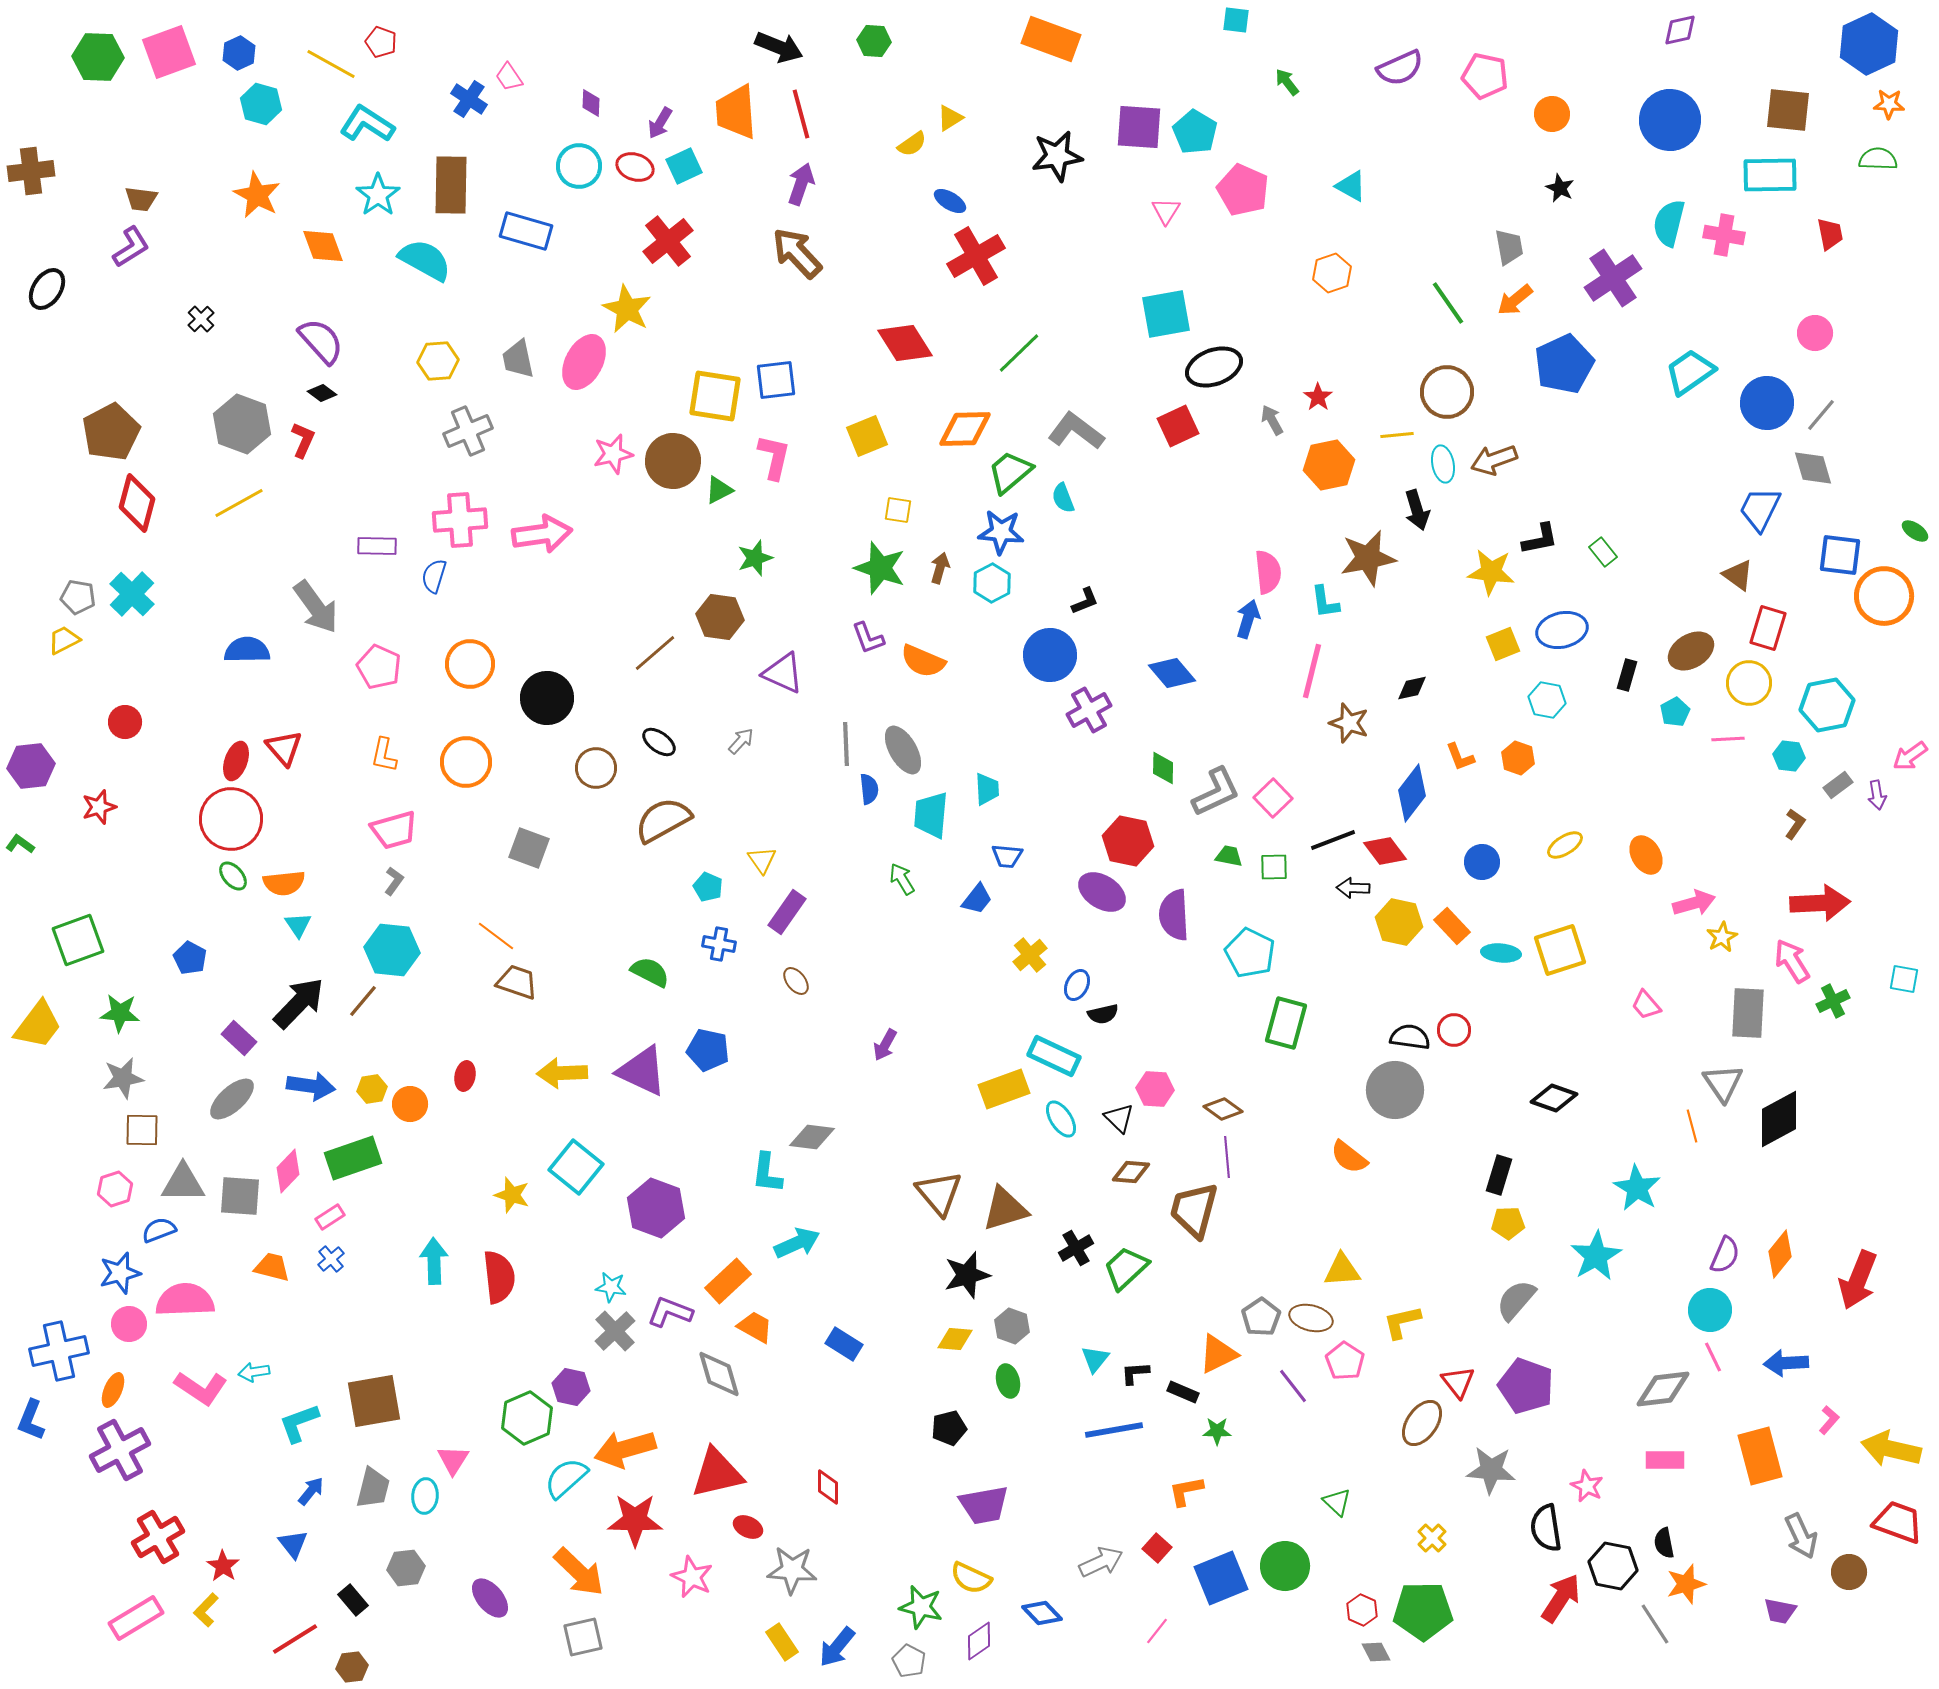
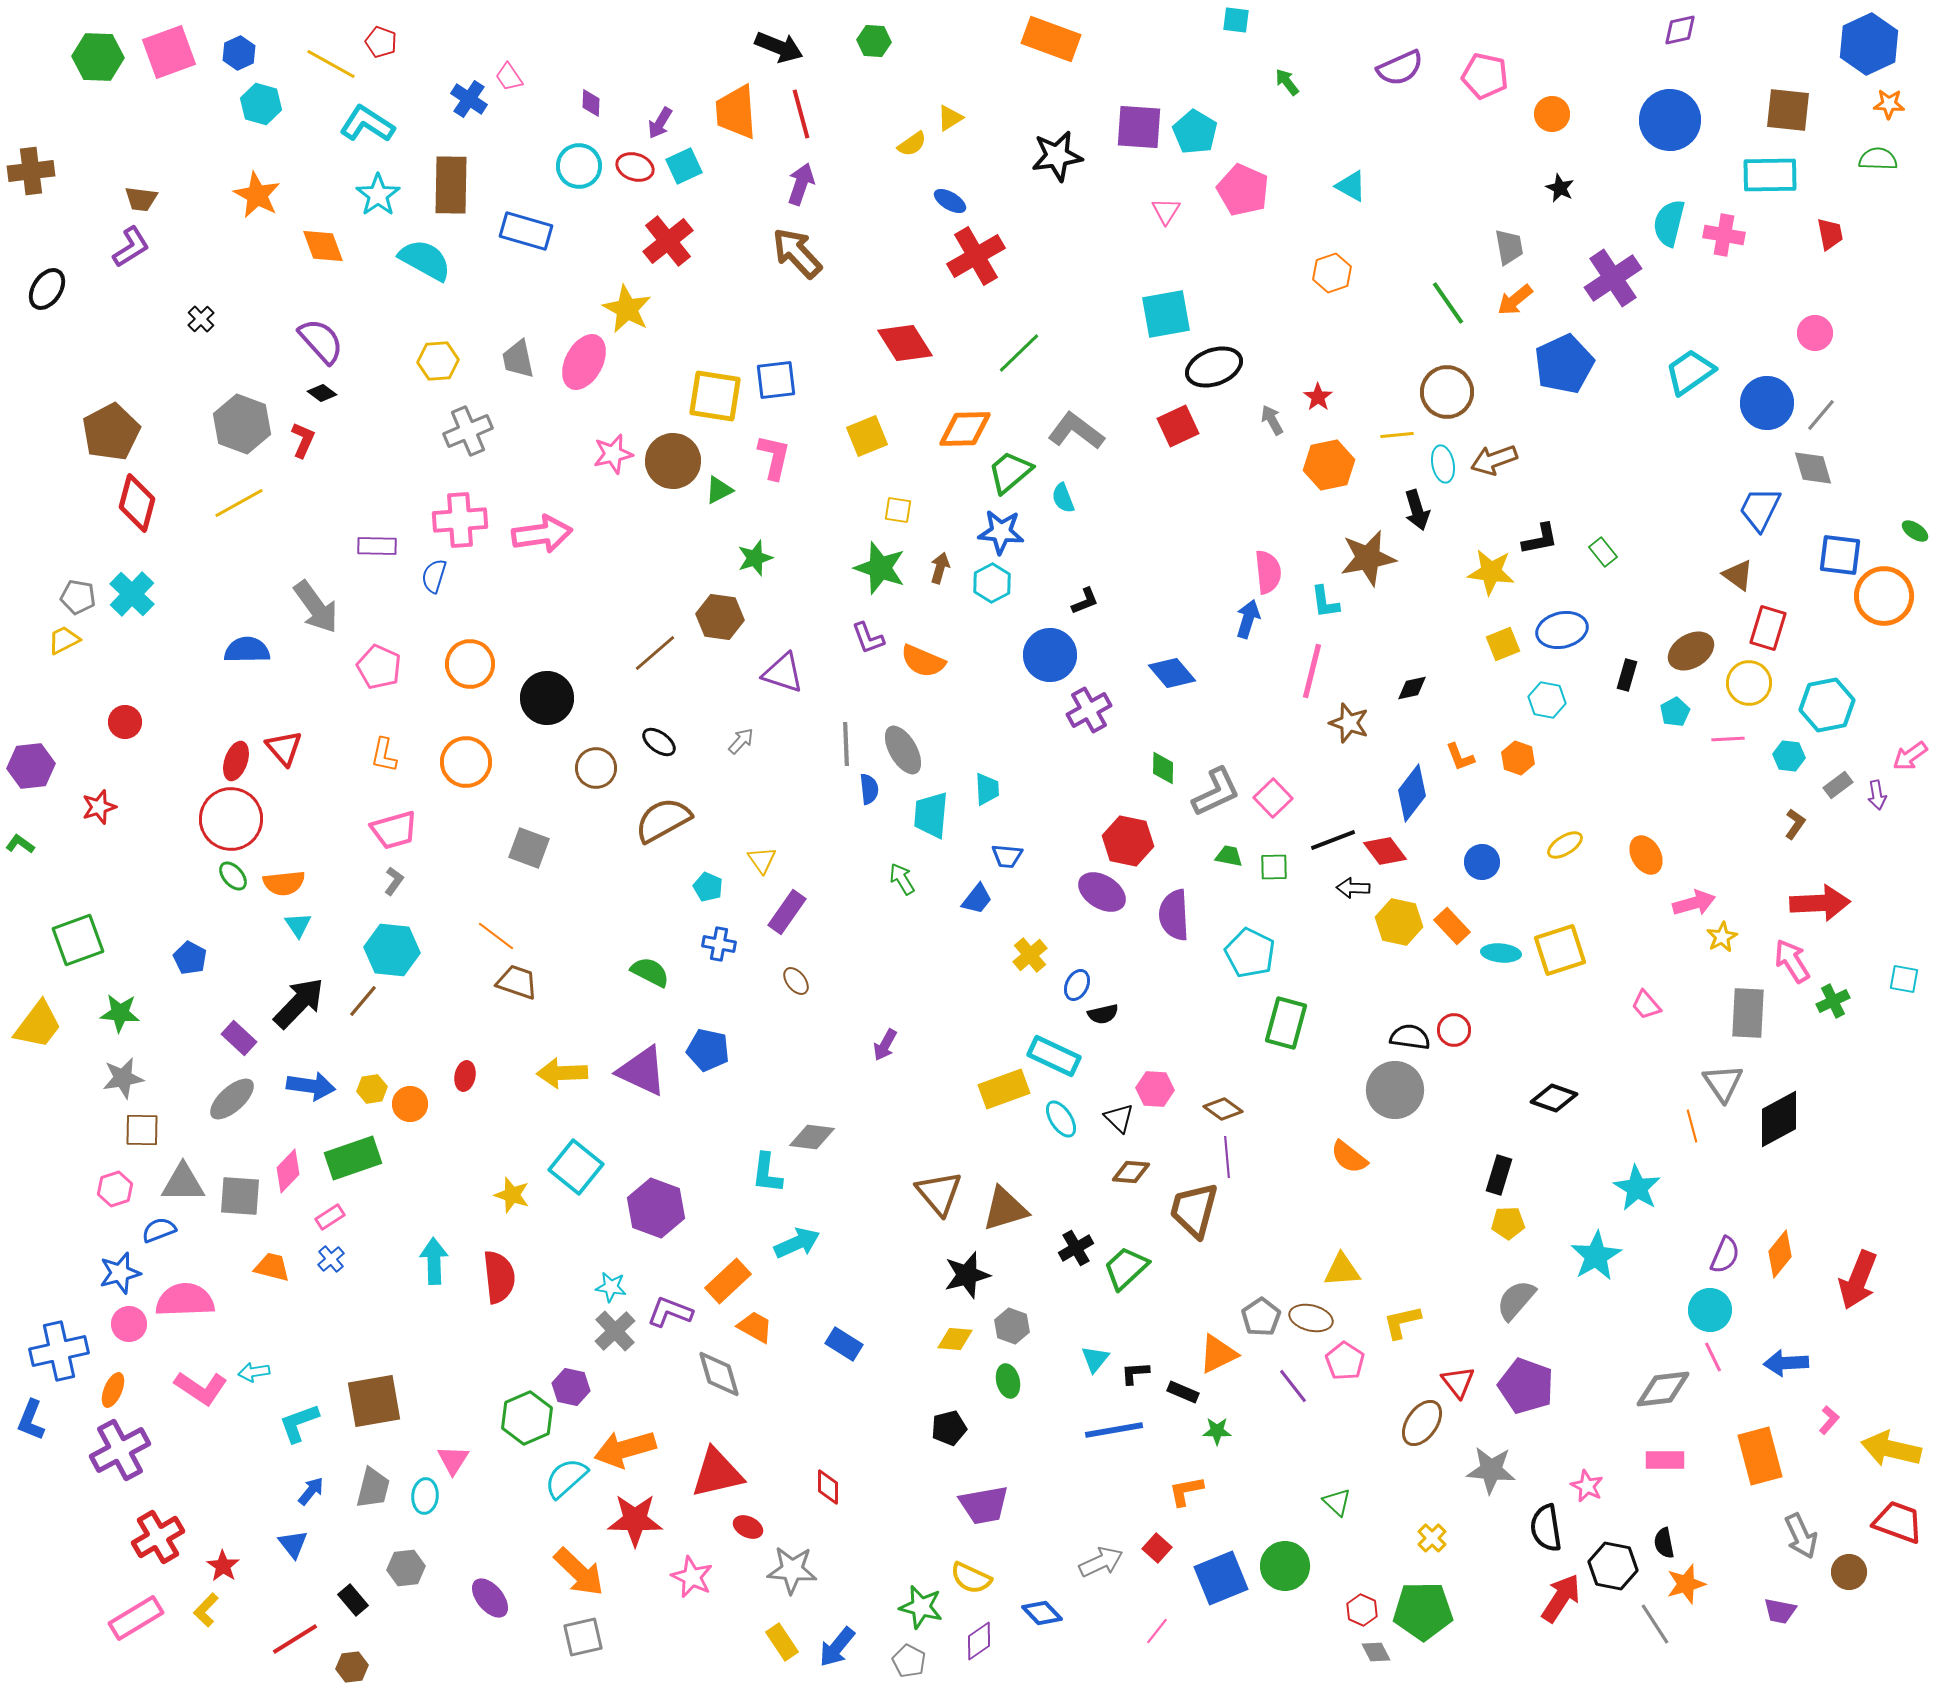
purple triangle at (783, 673): rotated 6 degrees counterclockwise
